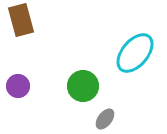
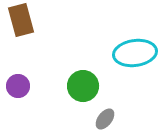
cyan ellipse: rotated 42 degrees clockwise
